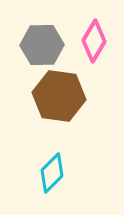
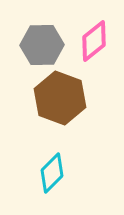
pink diamond: rotated 21 degrees clockwise
brown hexagon: moved 1 px right, 2 px down; rotated 12 degrees clockwise
